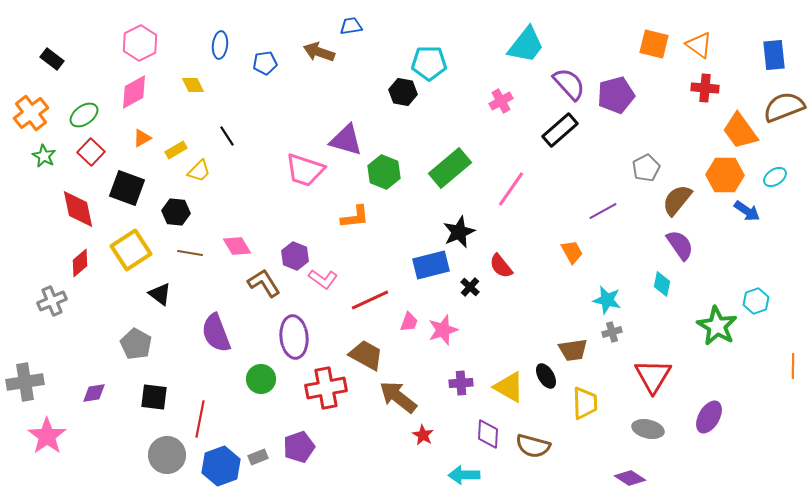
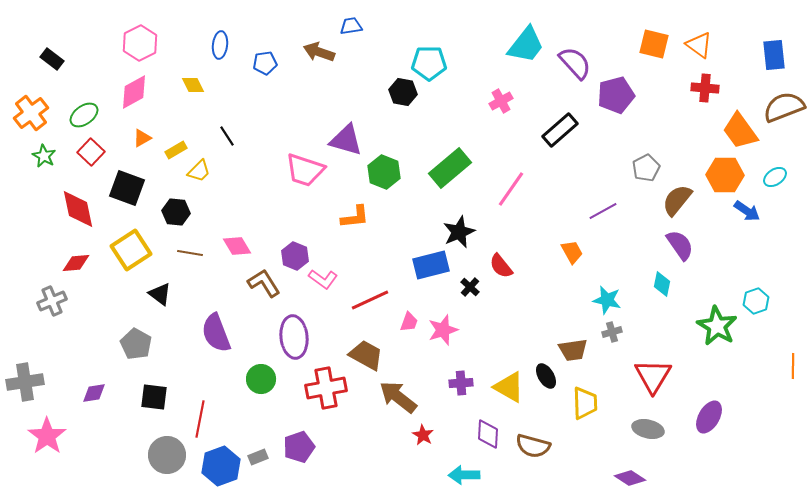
purple semicircle at (569, 84): moved 6 px right, 21 px up
red diamond at (80, 263): moved 4 px left; rotated 36 degrees clockwise
